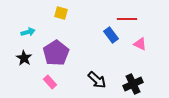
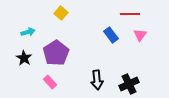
yellow square: rotated 24 degrees clockwise
red line: moved 3 px right, 5 px up
pink triangle: moved 9 px up; rotated 40 degrees clockwise
black arrow: rotated 42 degrees clockwise
black cross: moved 4 px left
